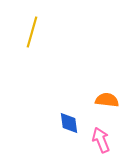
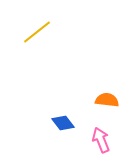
yellow line: moved 5 px right; rotated 36 degrees clockwise
blue diamond: moved 6 px left; rotated 30 degrees counterclockwise
